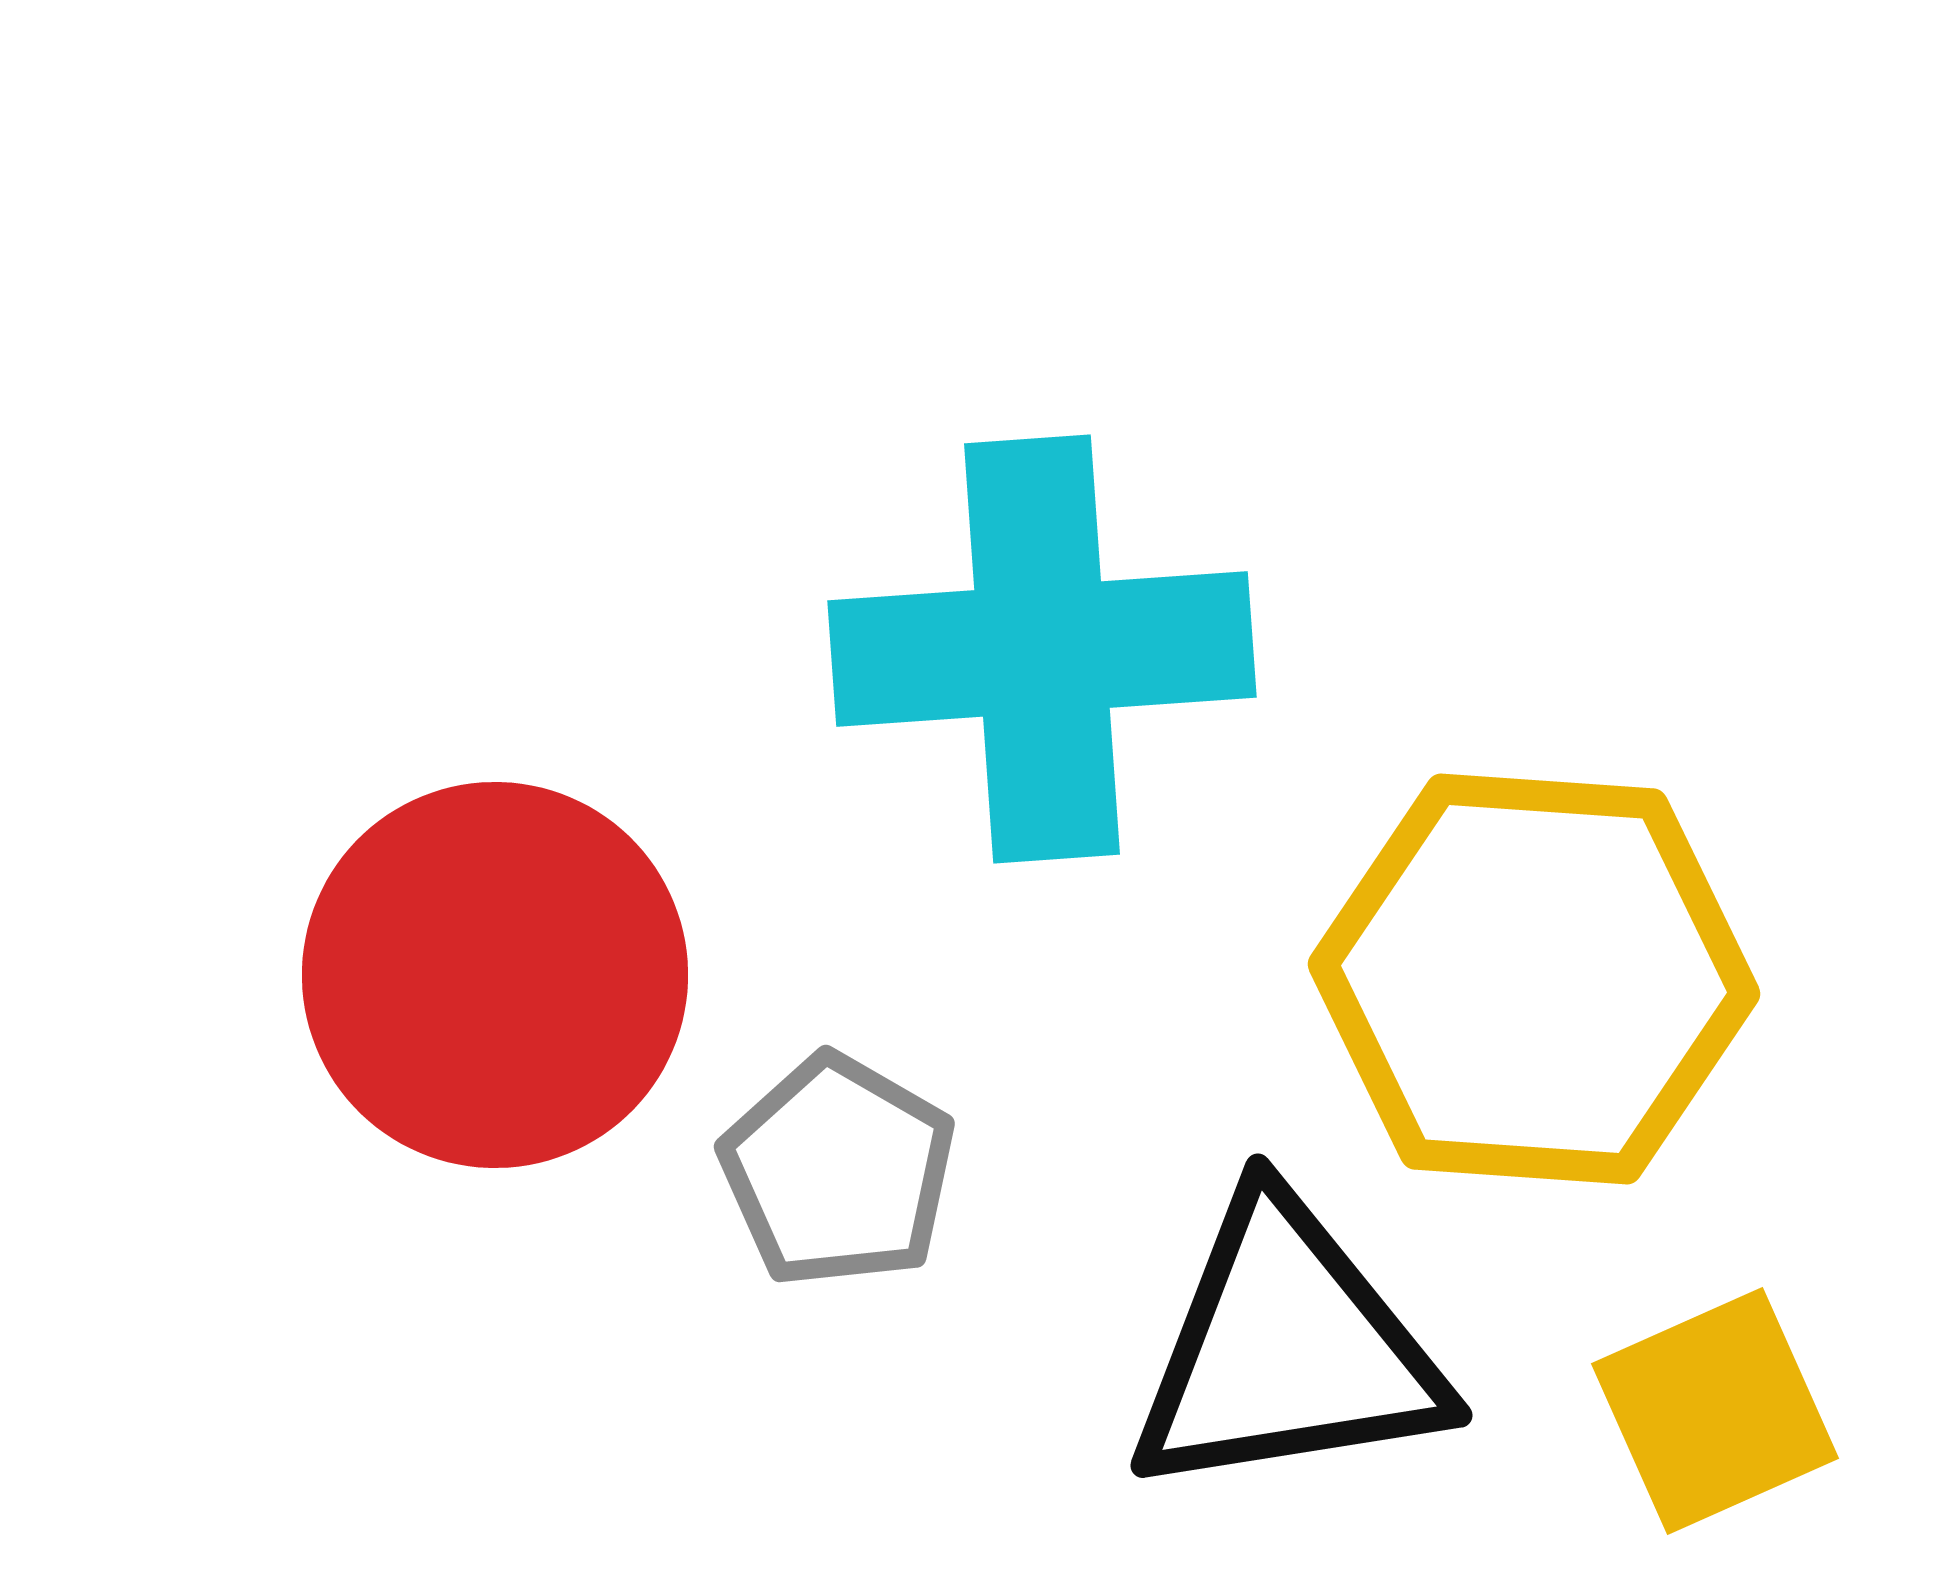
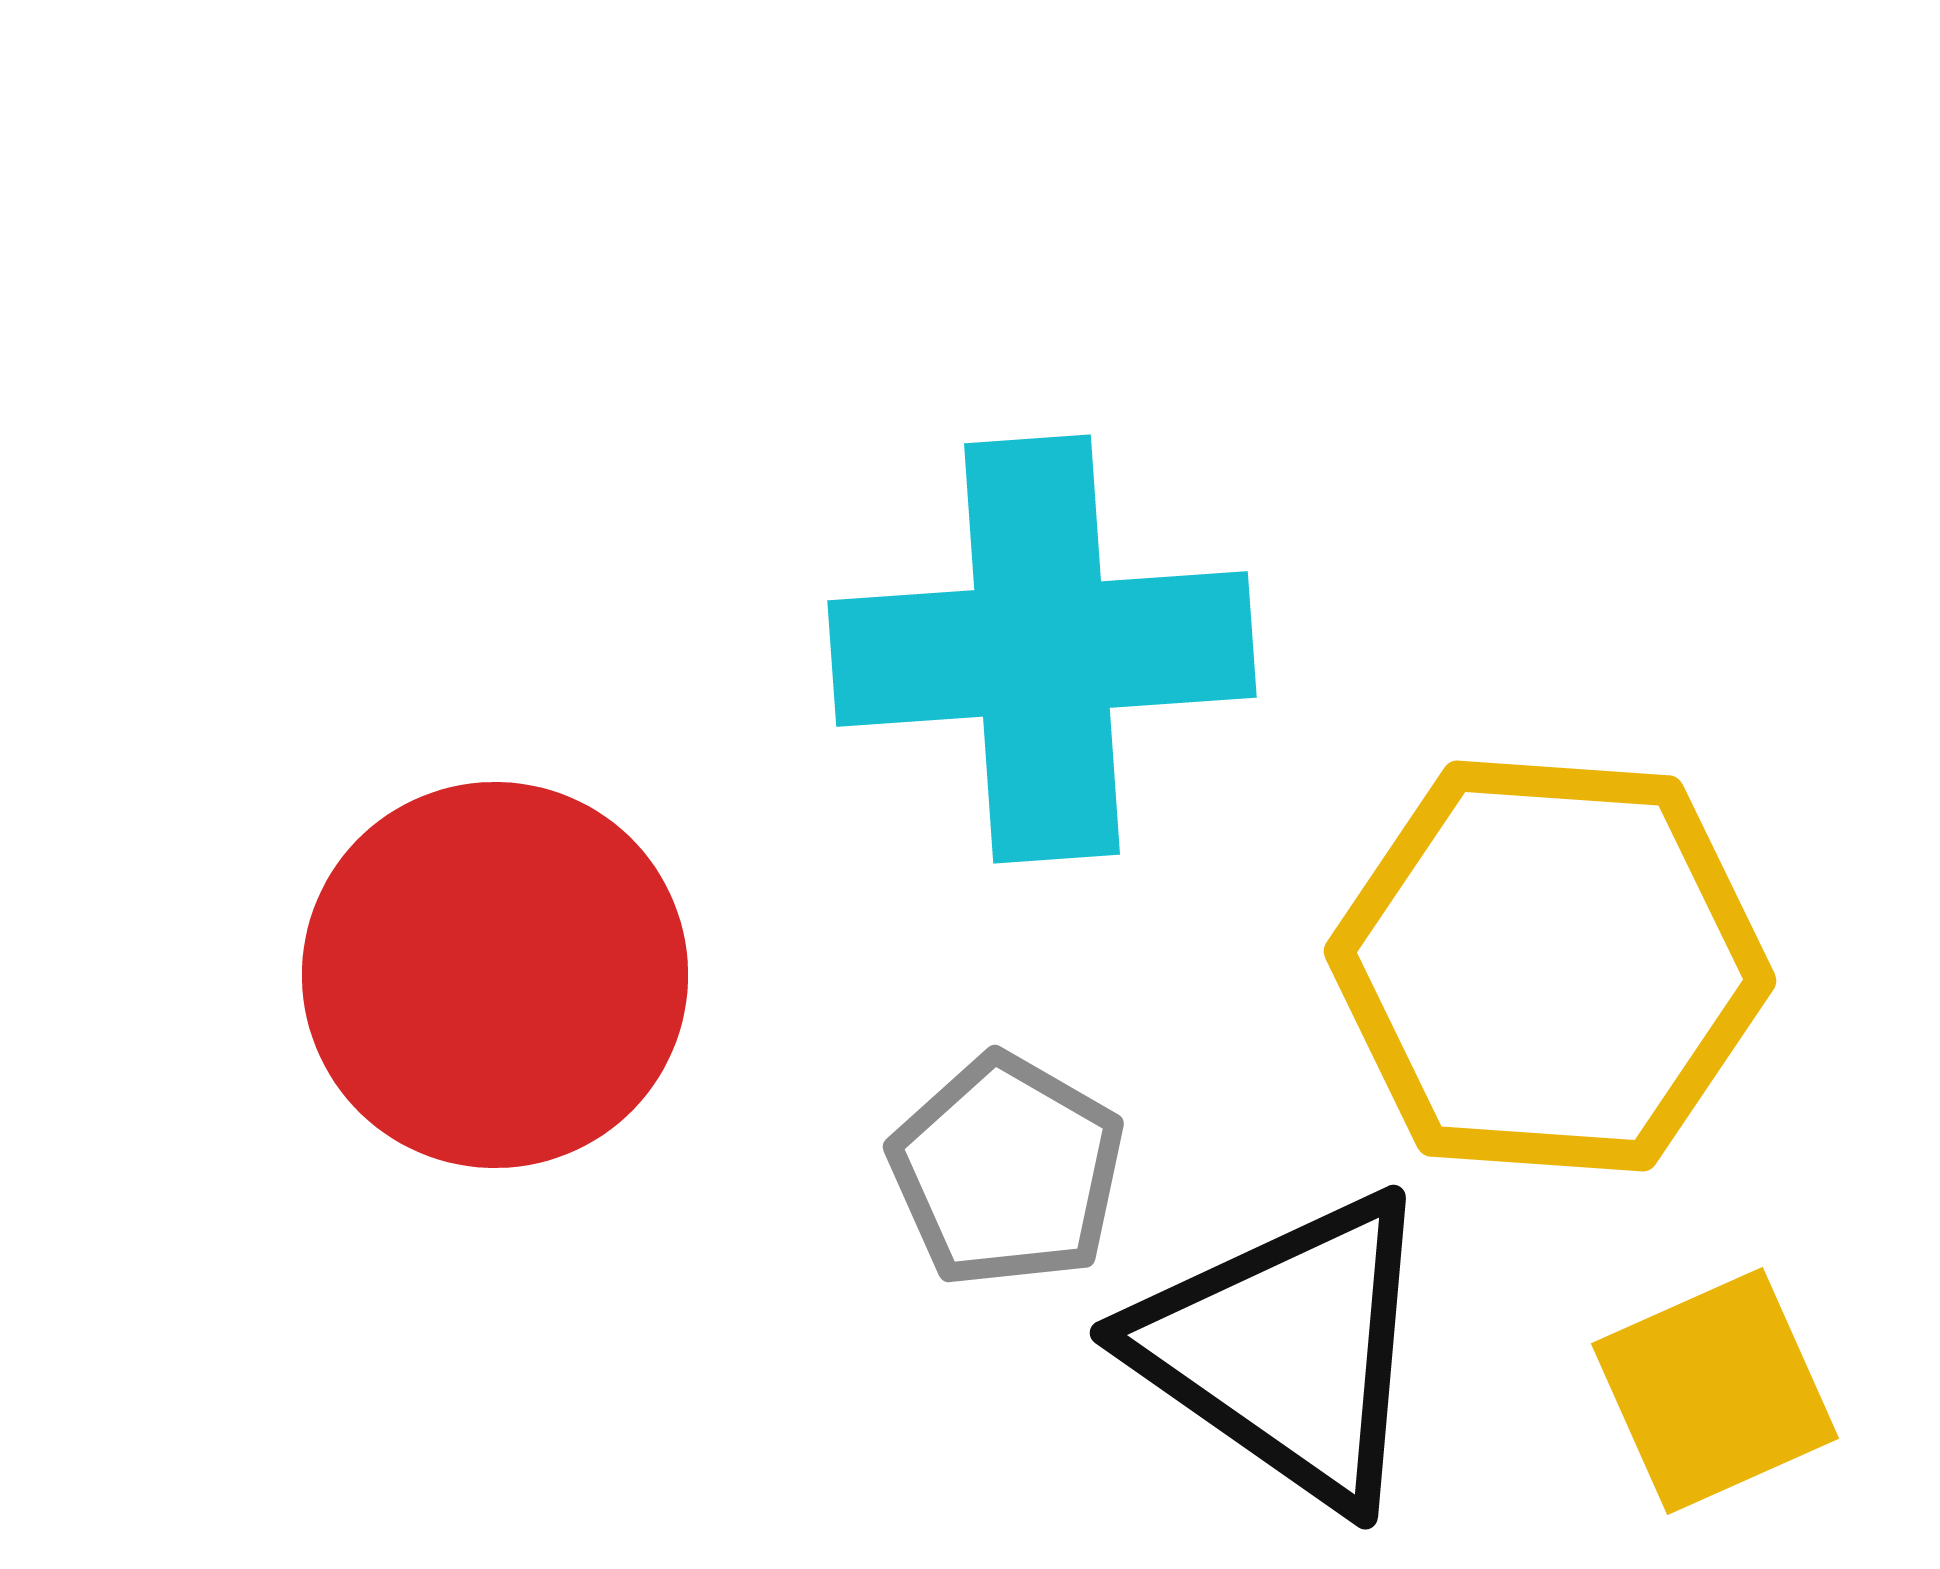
yellow hexagon: moved 16 px right, 13 px up
gray pentagon: moved 169 px right
black triangle: rotated 44 degrees clockwise
yellow square: moved 20 px up
